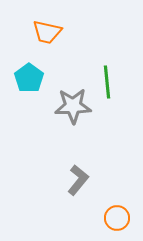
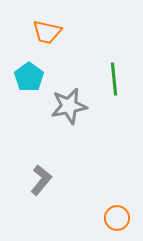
cyan pentagon: moved 1 px up
green line: moved 7 px right, 3 px up
gray star: moved 4 px left; rotated 9 degrees counterclockwise
gray L-shape: moved 37 px left
